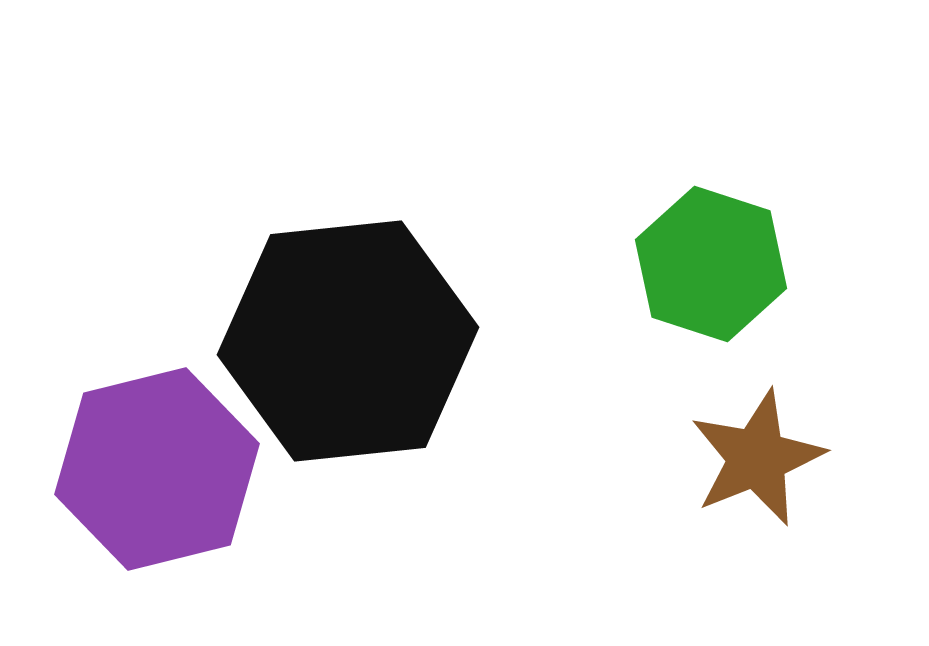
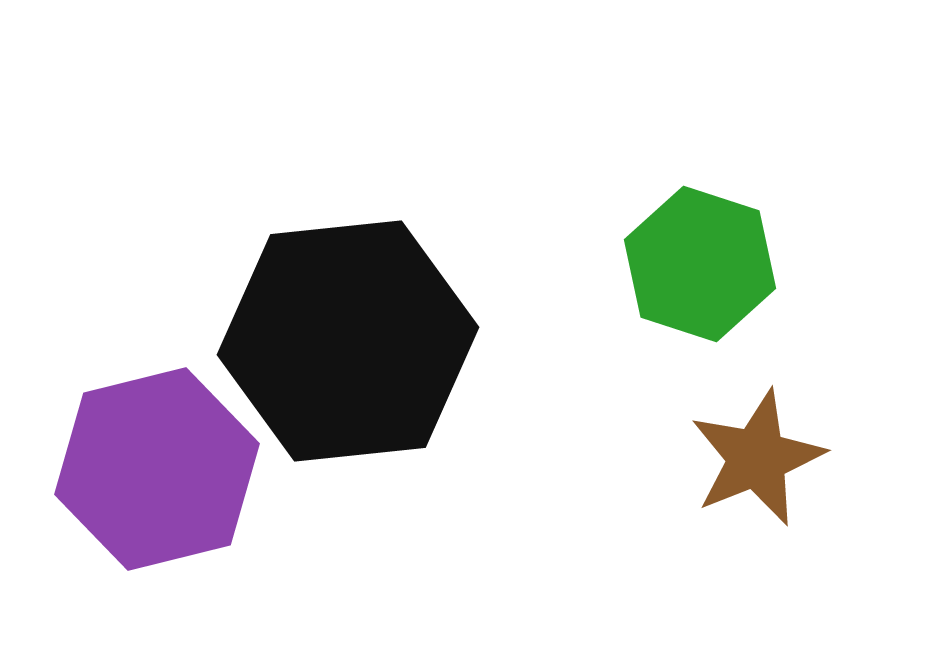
green hexagon: moved 11 px left
